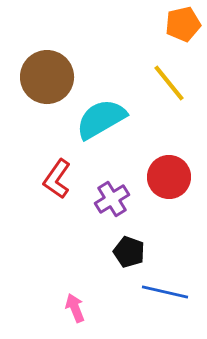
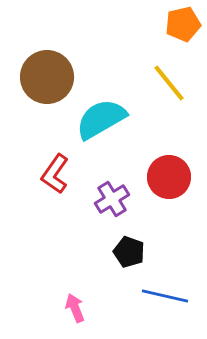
red L-shape: moved 2 px left, 5 px up
blue line: moved 4 px down
